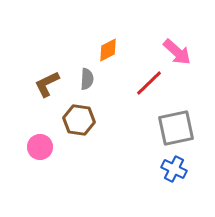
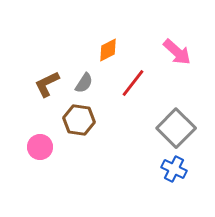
gray semicircle: moved 3 px left, 4 px down; rotated 30 degrees clockwise
red line: moved 16 px left; rotated 8 degrees counterclockwise
gray square: rotated 33 degrees counterclockwise
